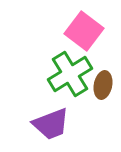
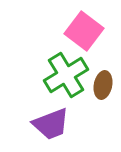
green cross: moved 4 px left, 1 px down
